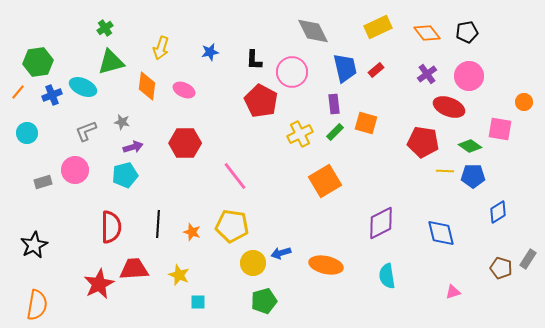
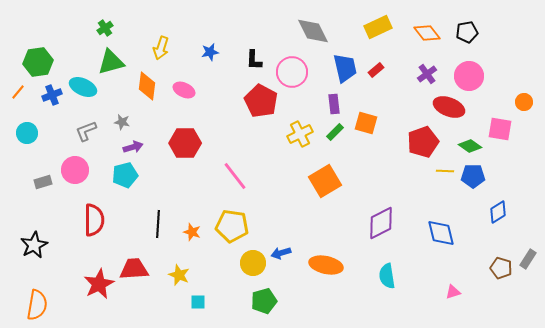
red pentagon at (423, 142): rotated 28 degrees counterclockwise
red semicircle at (111, 227): moved 17 px left, 7 px up
